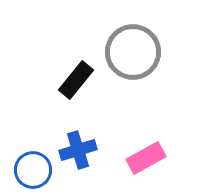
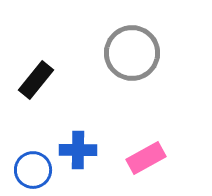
gray circle: moved 1 px left, 1 px down
black rectangle: moved 40 px left
blue cross: rotated 18 degrees clockwise
